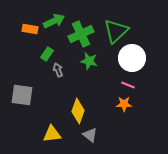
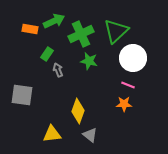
white circle: moved 1 px right
